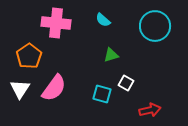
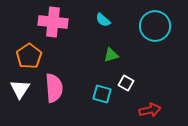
pink cross: moved 3 px left, 1 px up
pink semicircle: rotated 40 degrees counterclockwise
